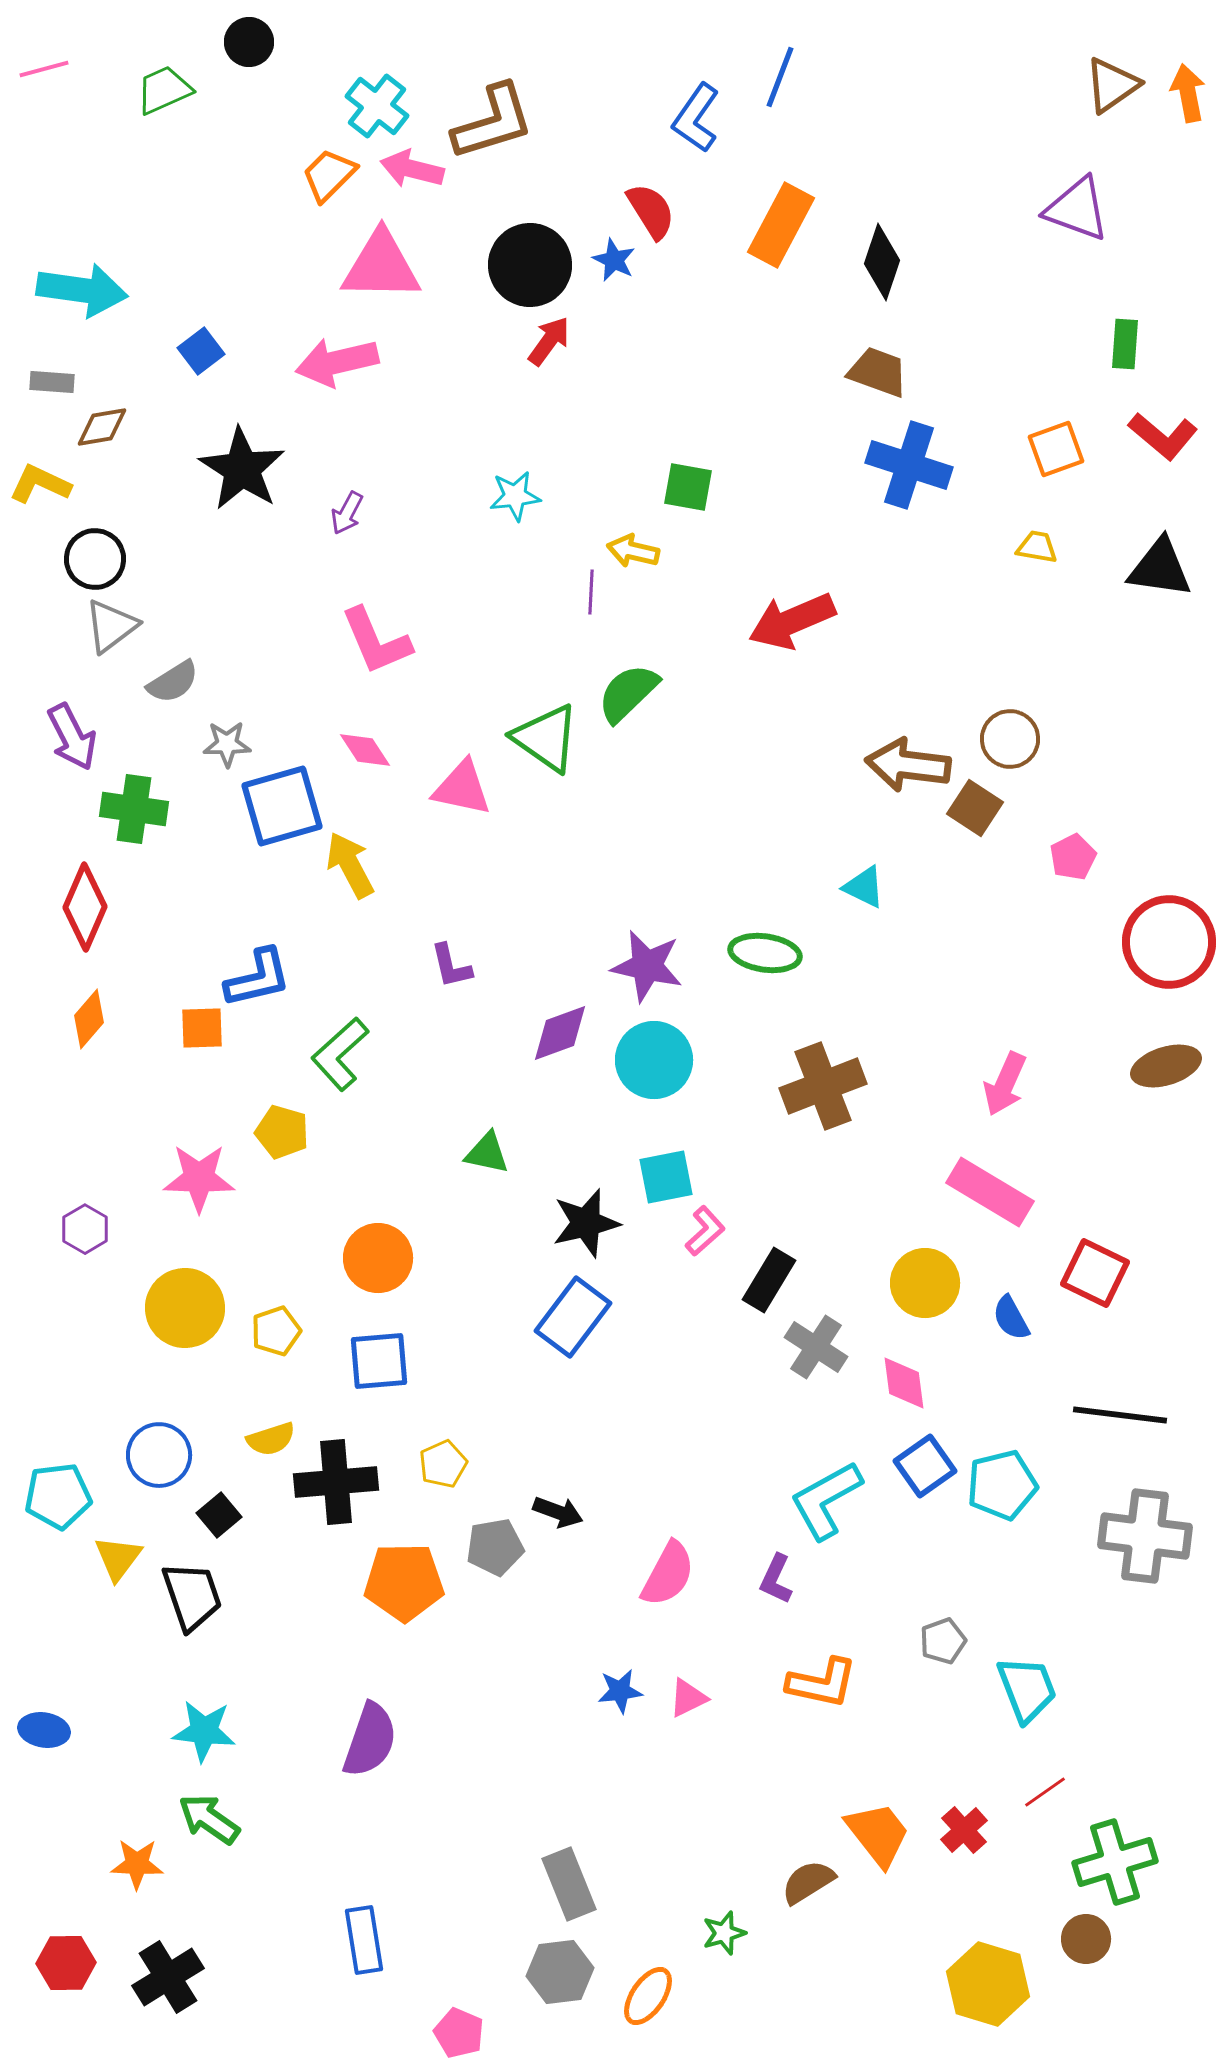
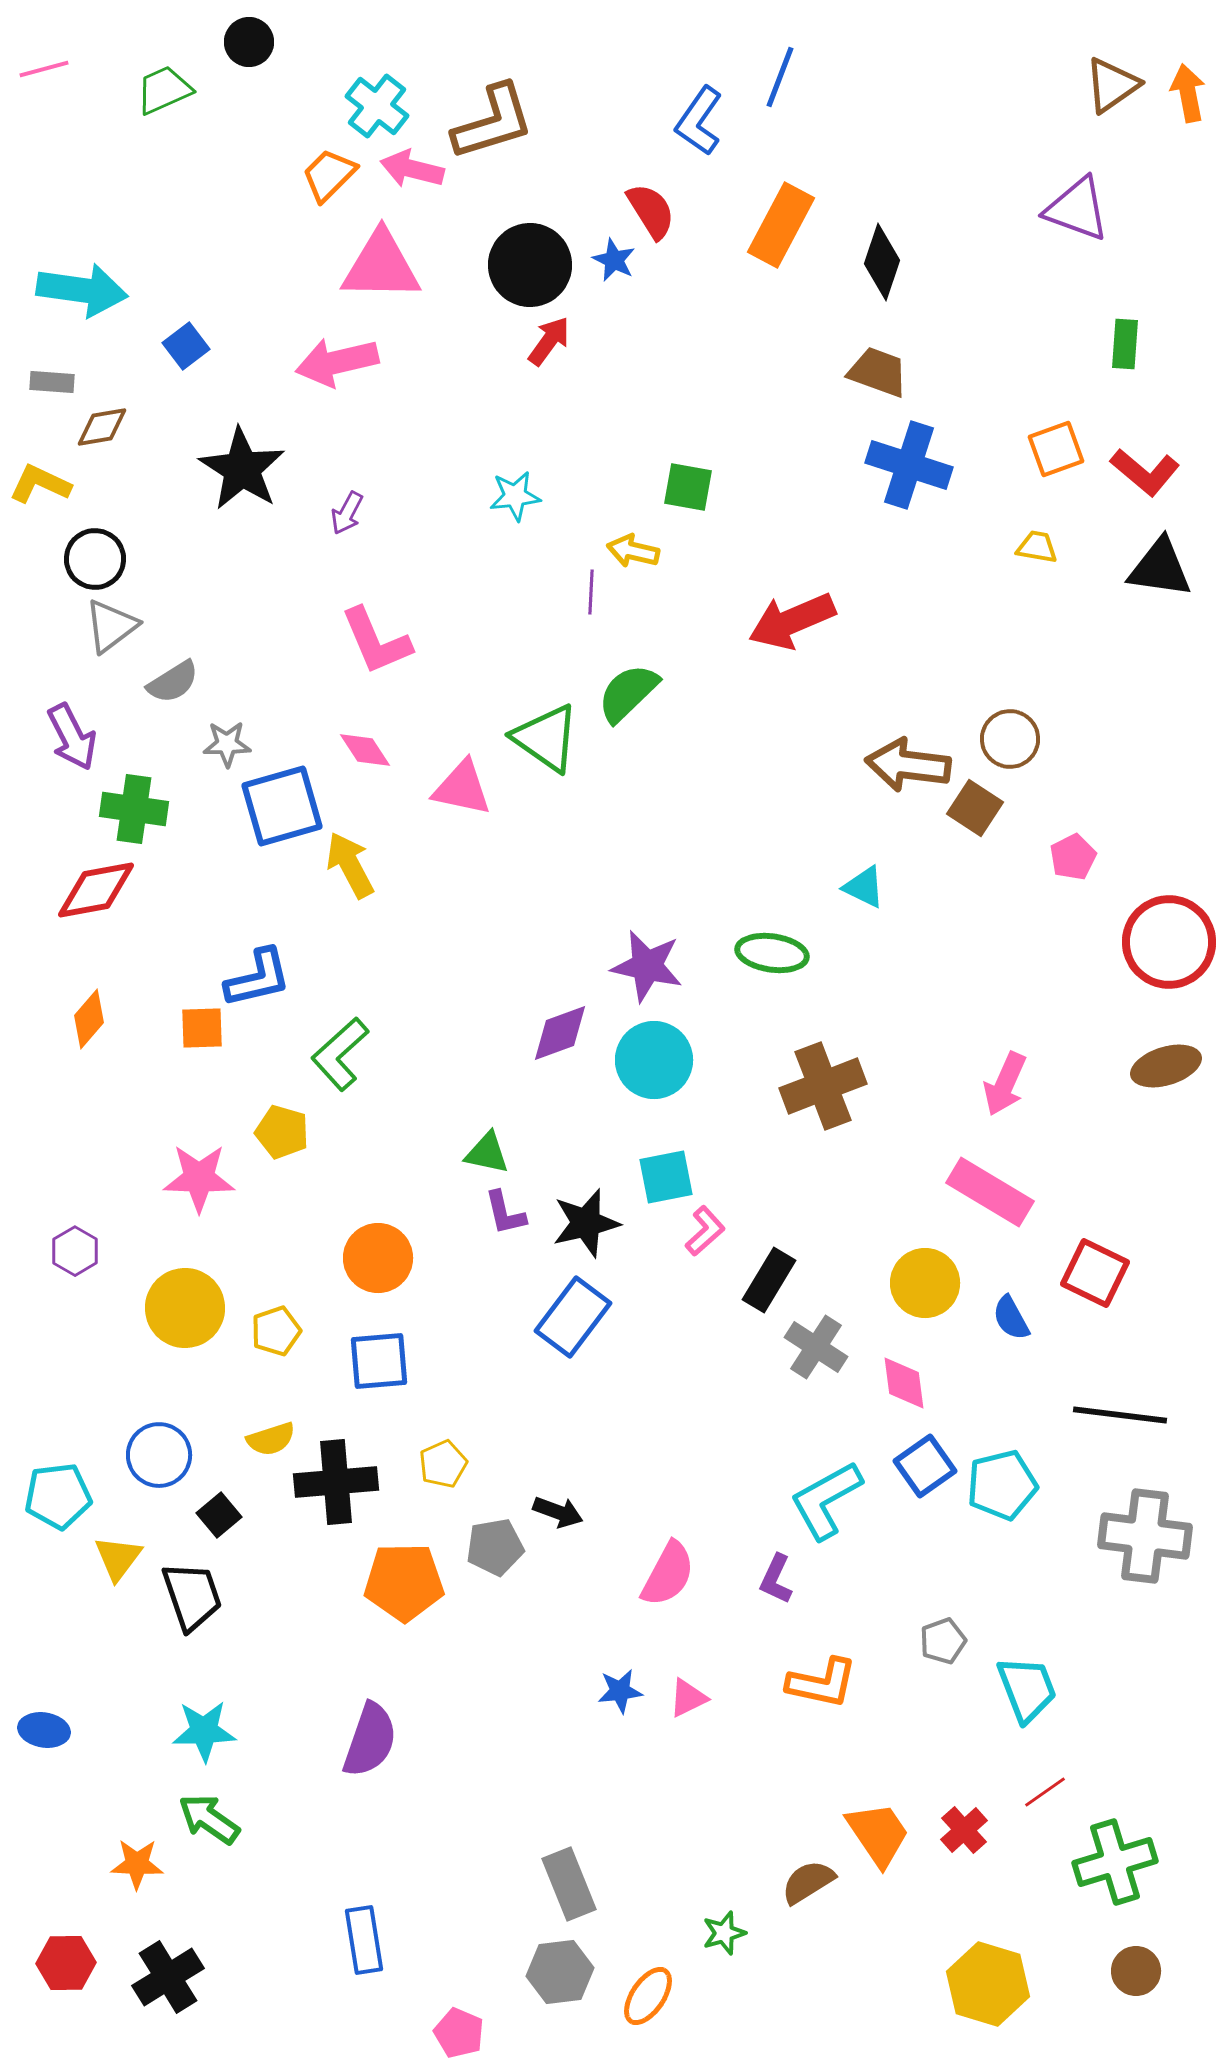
blue L-shape at (696, 118): moved 3 px right, 3 px down
blue square at (201, 351): moved 15 px left, 5 px up
red L-shape at (1163, 436): moved 18 px left, 36 px down
red diamond at (85, 907): moved 11 px right, 17 px up; rotated 56 degrees clockwise
green ellipse at (765, 953): moved 7 px right
purple L-shape at (451, 966): moved 54 px right, 247 px down
purple hexagon at (85, 1229): moved 10 px left, 22 px down
cyan star at (204, 1731): rotated 8 degrees counterclockwise
orange trapezoid at (878, 1834): rotated 4 degrees clockwise
brown circle at (1086, 1939): moved 50 px right, 32 px down
